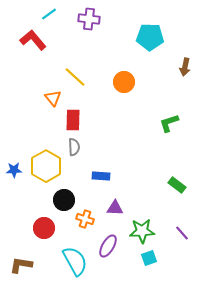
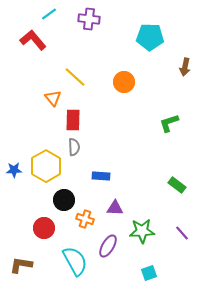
cyan square: moved 15 px down
